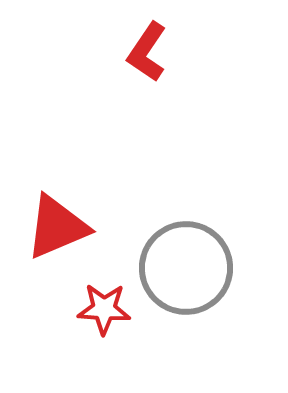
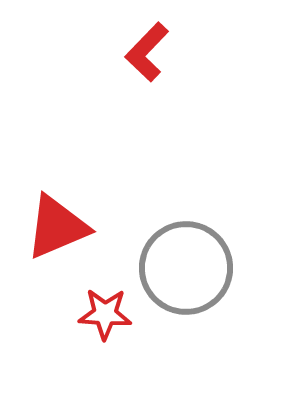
red L-shape: rotated 10 degrees clockwise
red star: moved 1 px right, 5 px down
